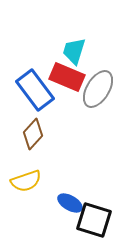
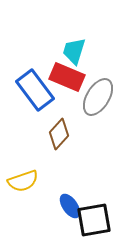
gray ellipse: moved 8 px down
brown diamond: moved 26 px right
yellow semicircle: moved 3 px left
blue ellipse: moved 3 px down; rotated 25 degrees clockwise
black square: rotated 27 degrees counterclockwise
